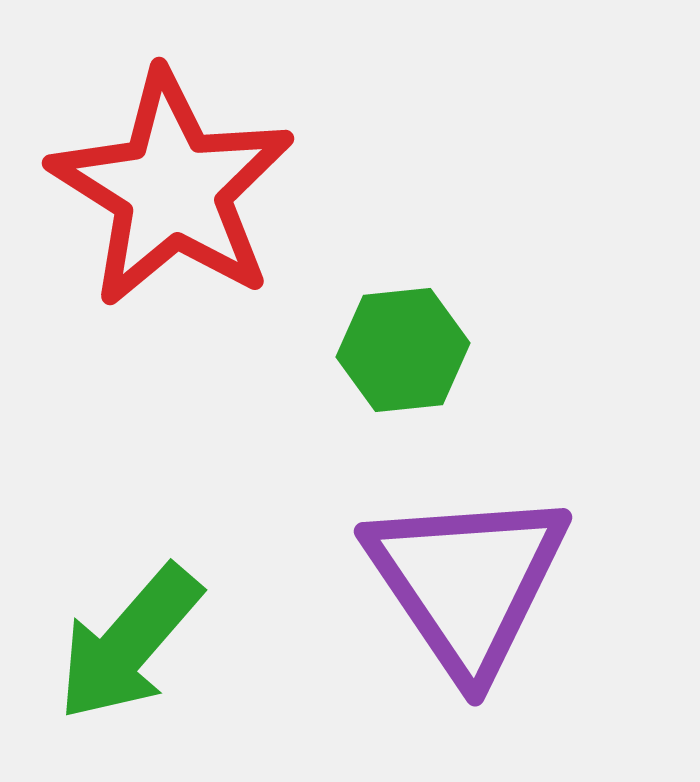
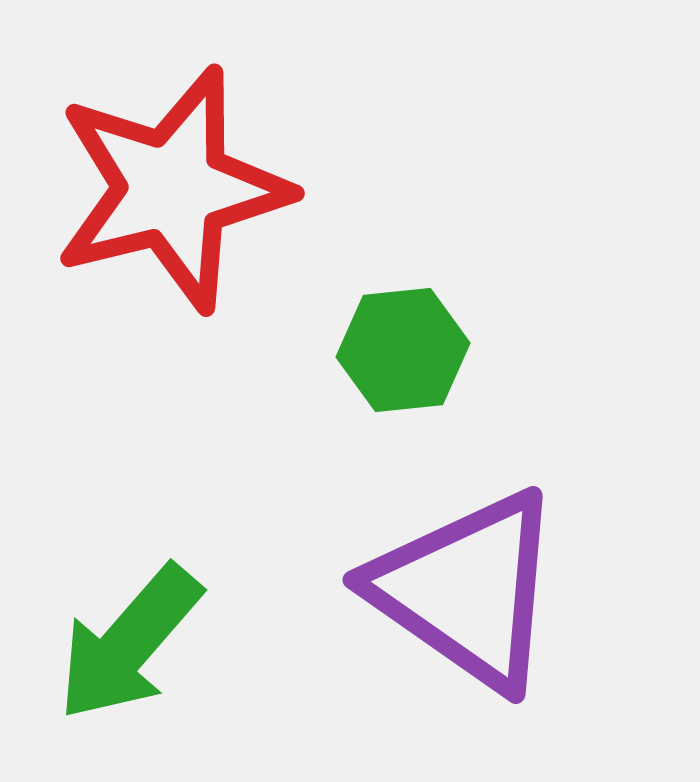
red star: rotated 26 degrees clockwise
purple triangle: moved 8 px down; rotated 21 degrees counterclockwise
